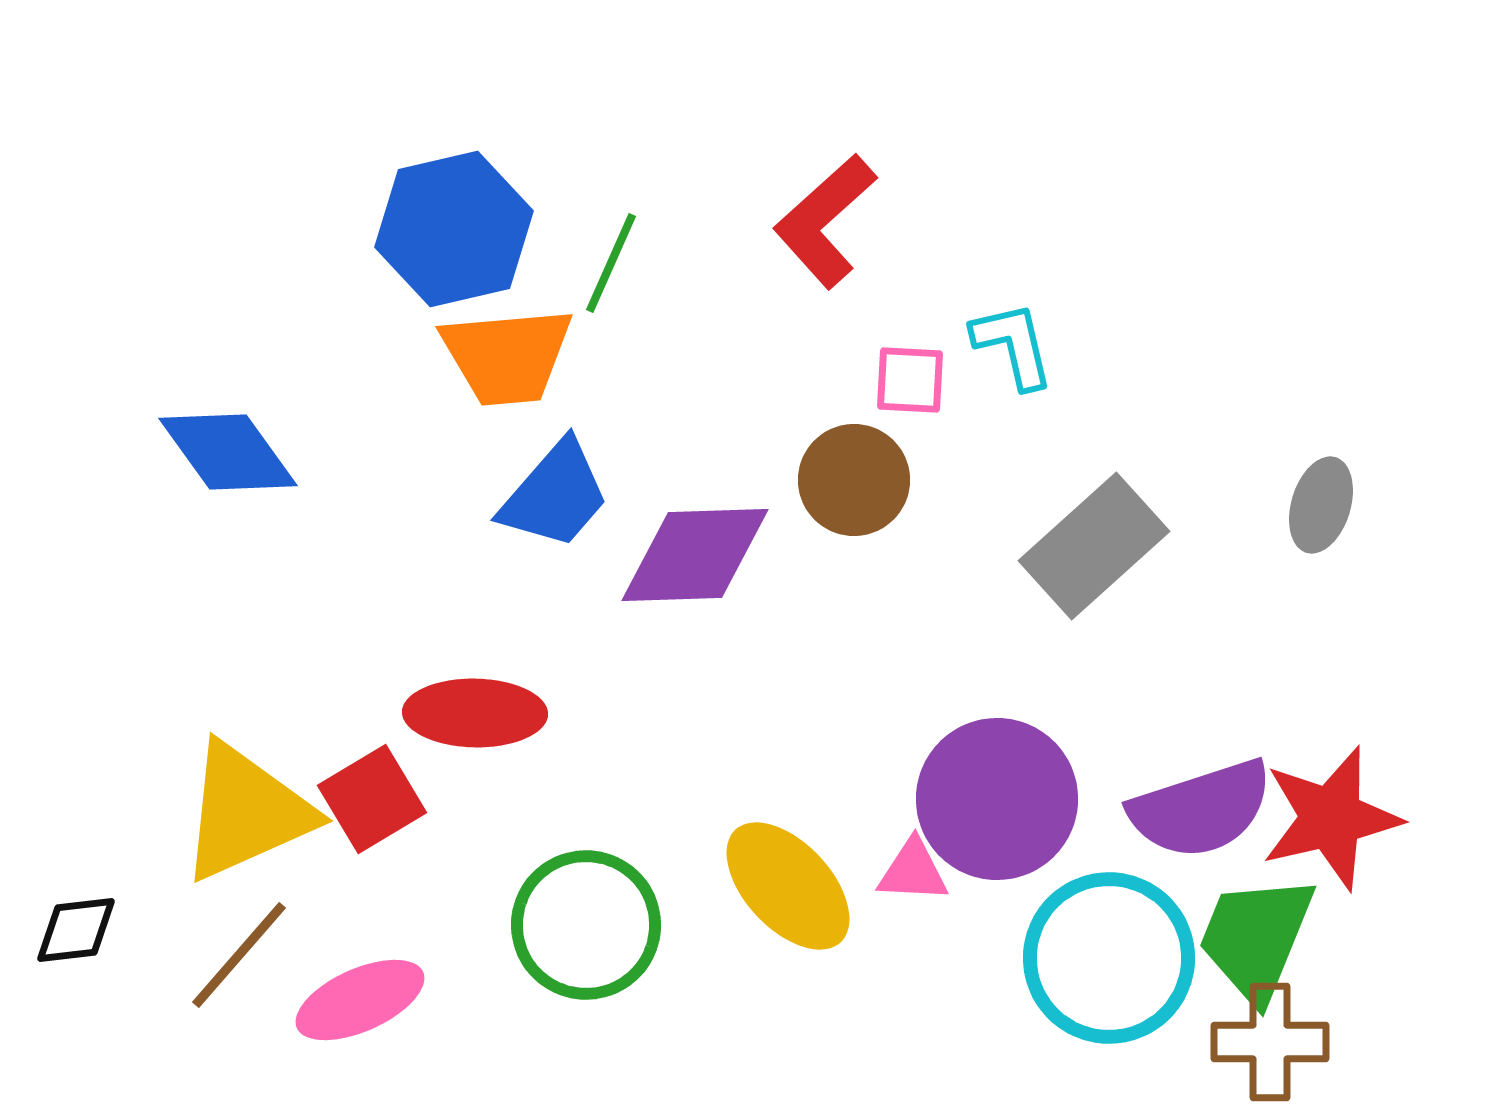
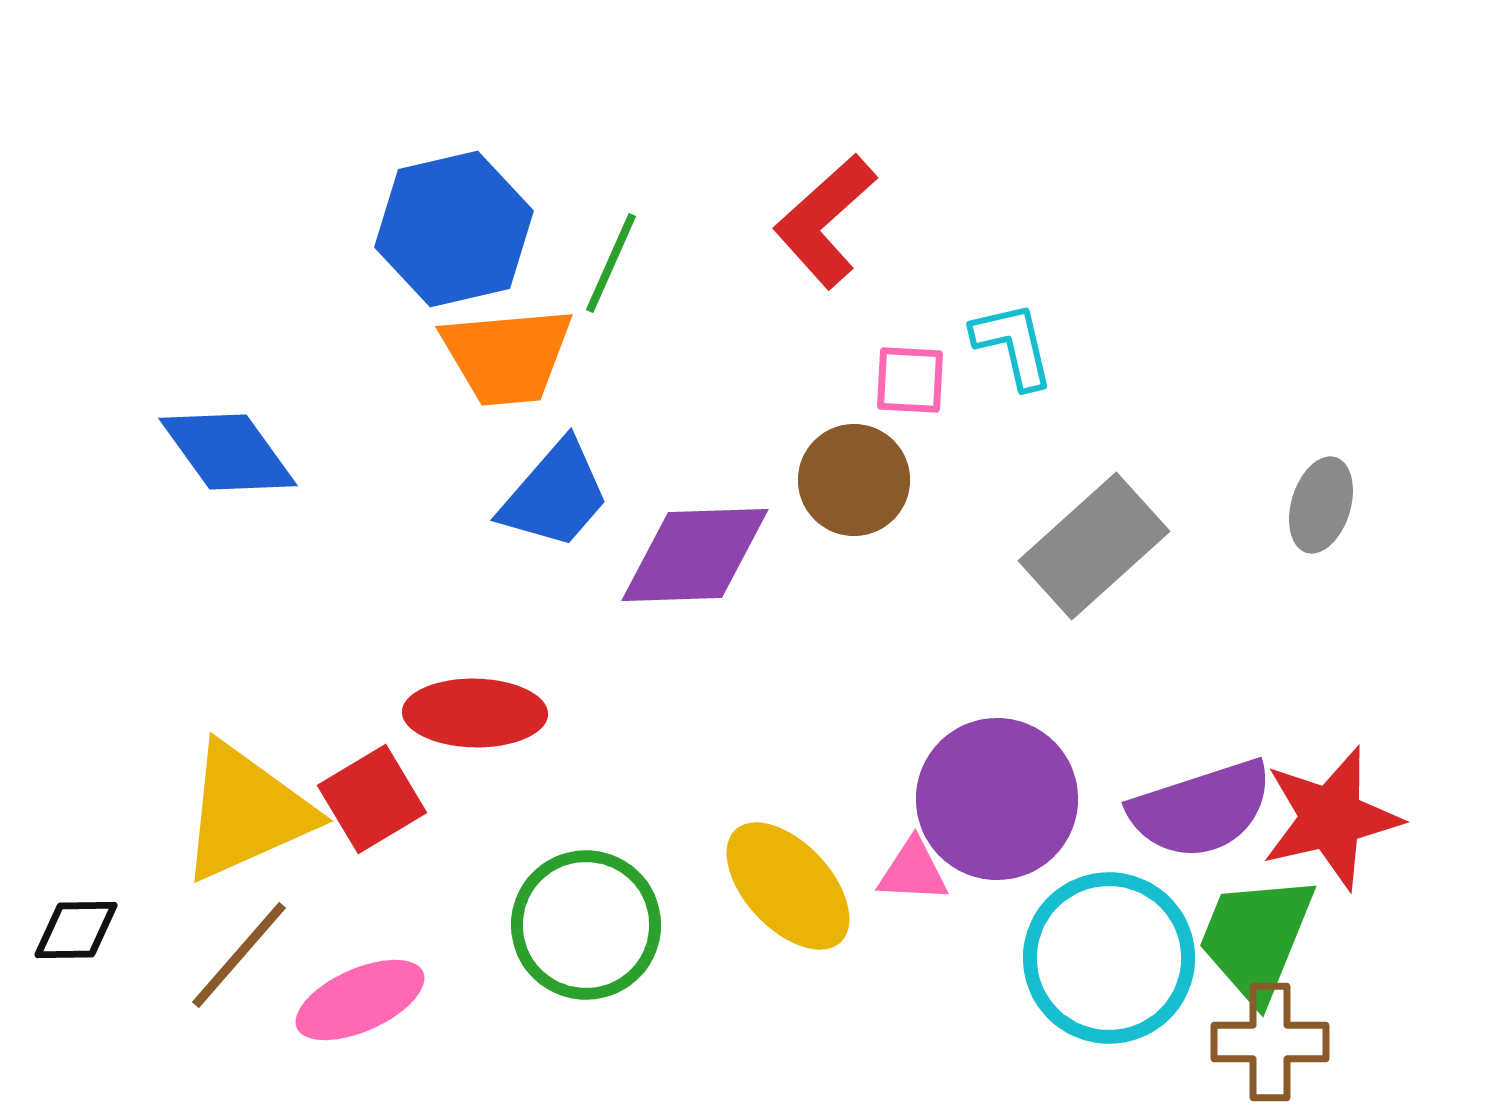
black diamond: rotated 6 degrees clockwise
